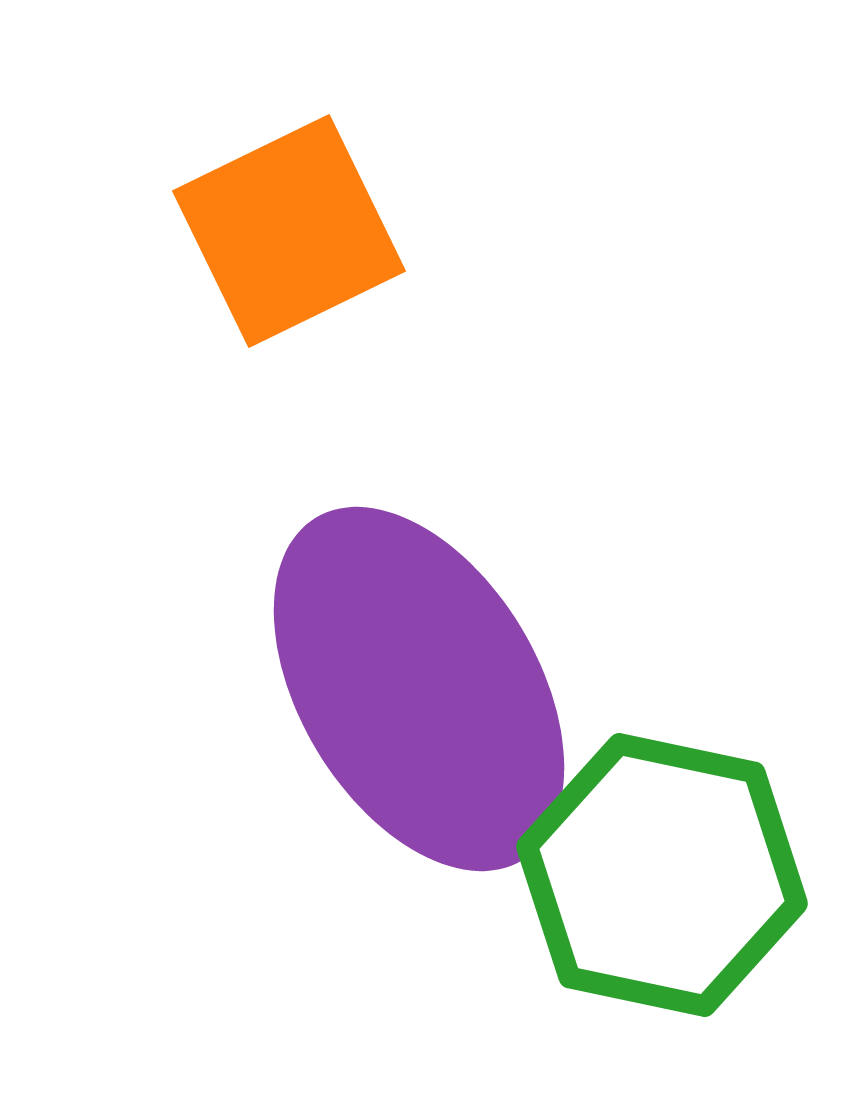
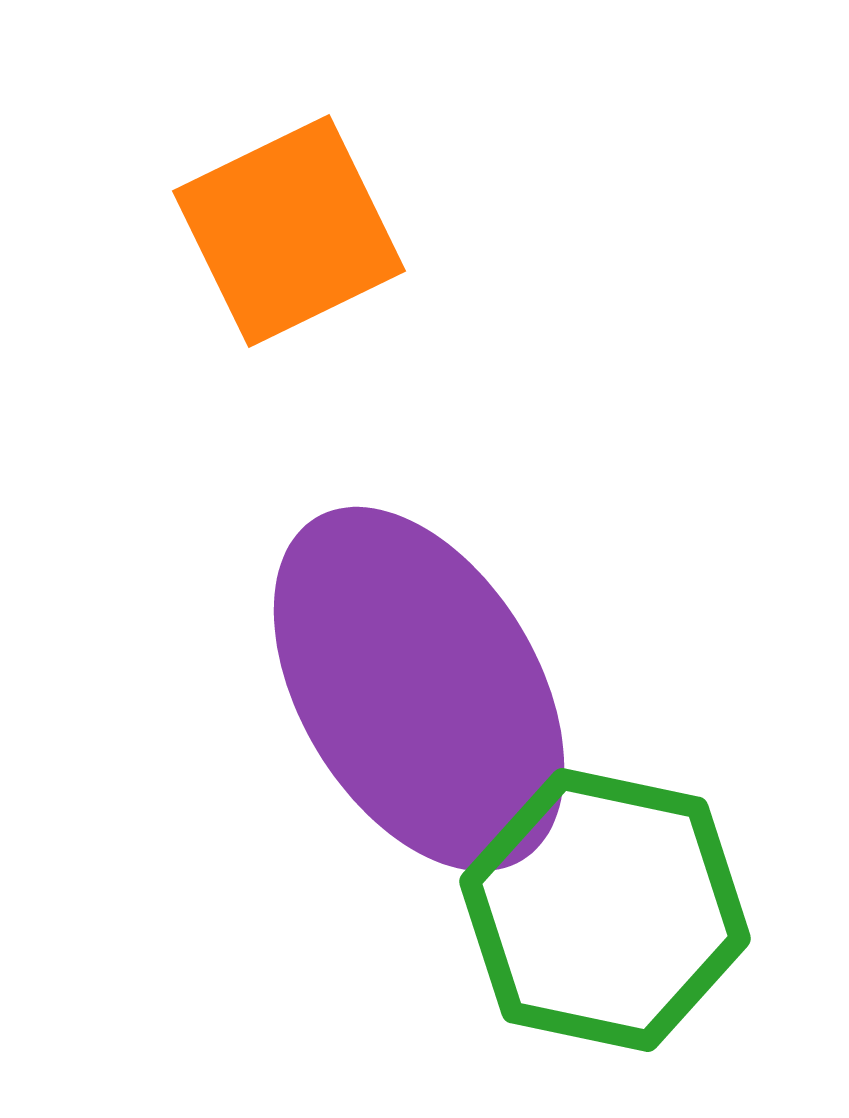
green hexagon: moved 57 px left, 35 px down
